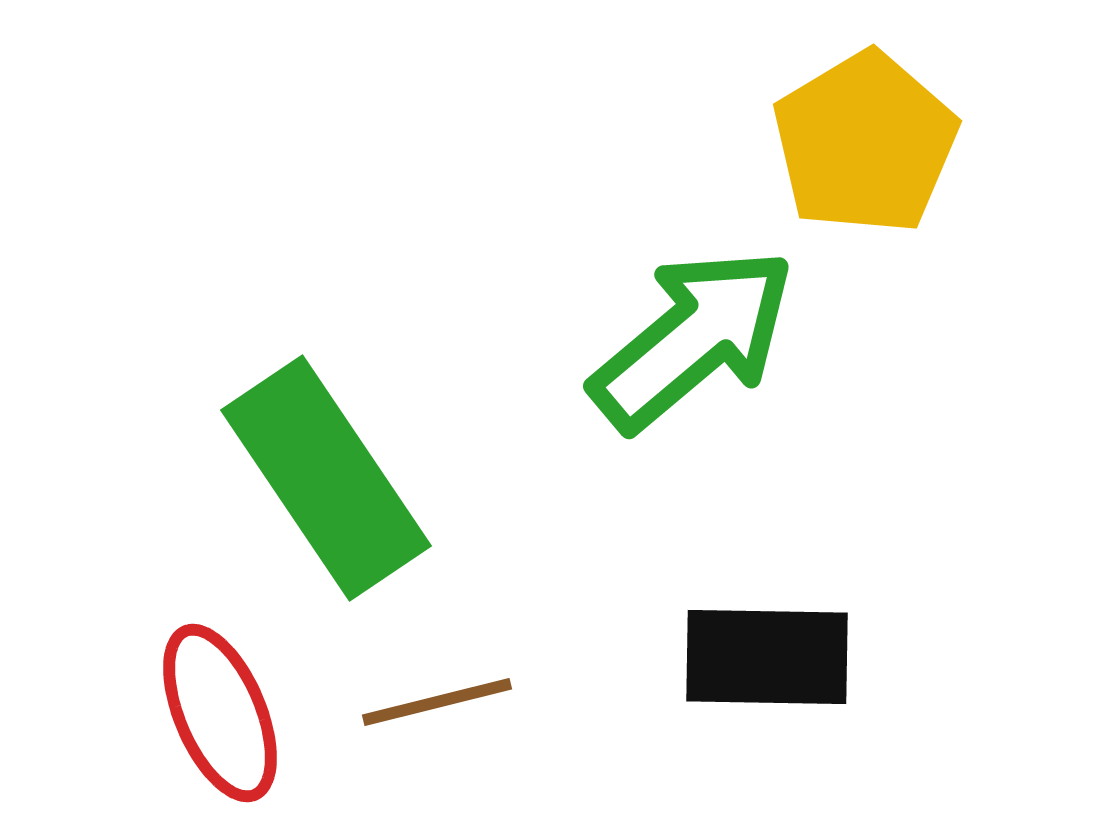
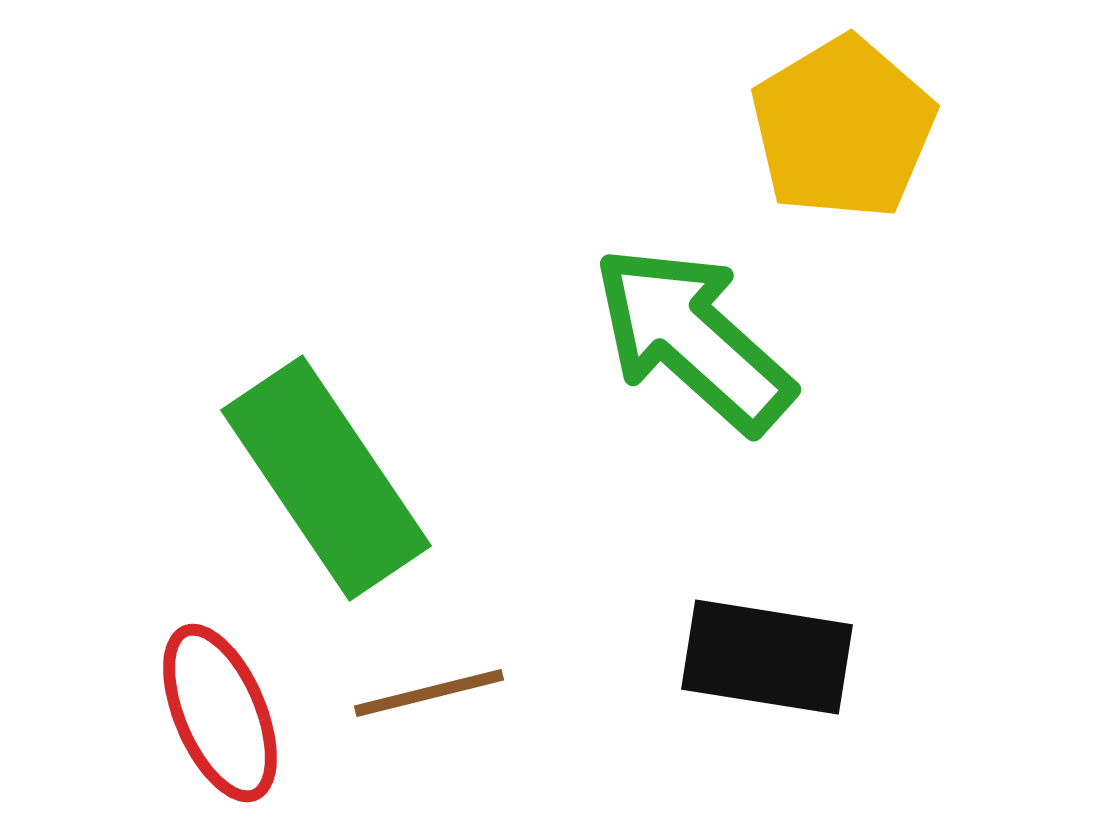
yellow pentagon: moved 22 px left, 15 px up
green arrow: rotated 98 degrees counterclockwise
black rectangle: rotated 8 degrees clockwise
brown line: moved 8 px left, 9 px up
